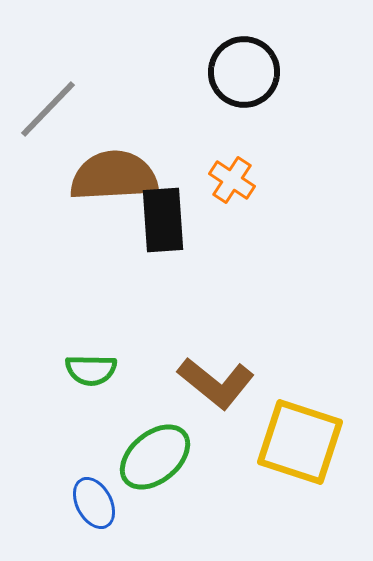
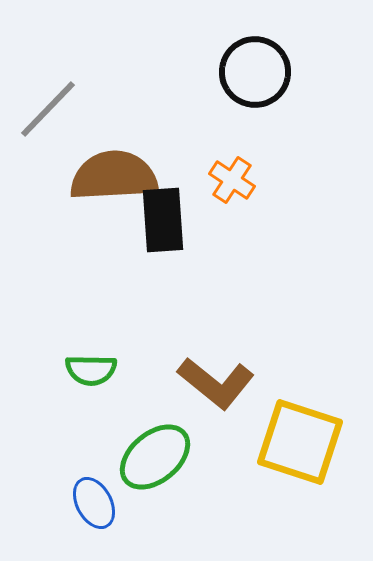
black circle: moved 11 px right
